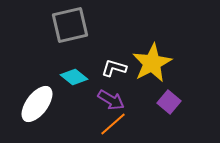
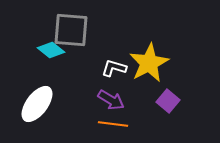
gray square: moved 1 px right, 5 px down; rotated 18 degrees clockwise
yellow star: moved 3 px left
cyan diamond: moved 23 px left, 27 px up
purple square: moved 1 px left, 1 px up
orange line: rotated 48 degrees clockwise
